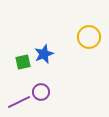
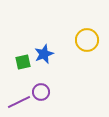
yellow circle: moved 2 px left, 3 px down
